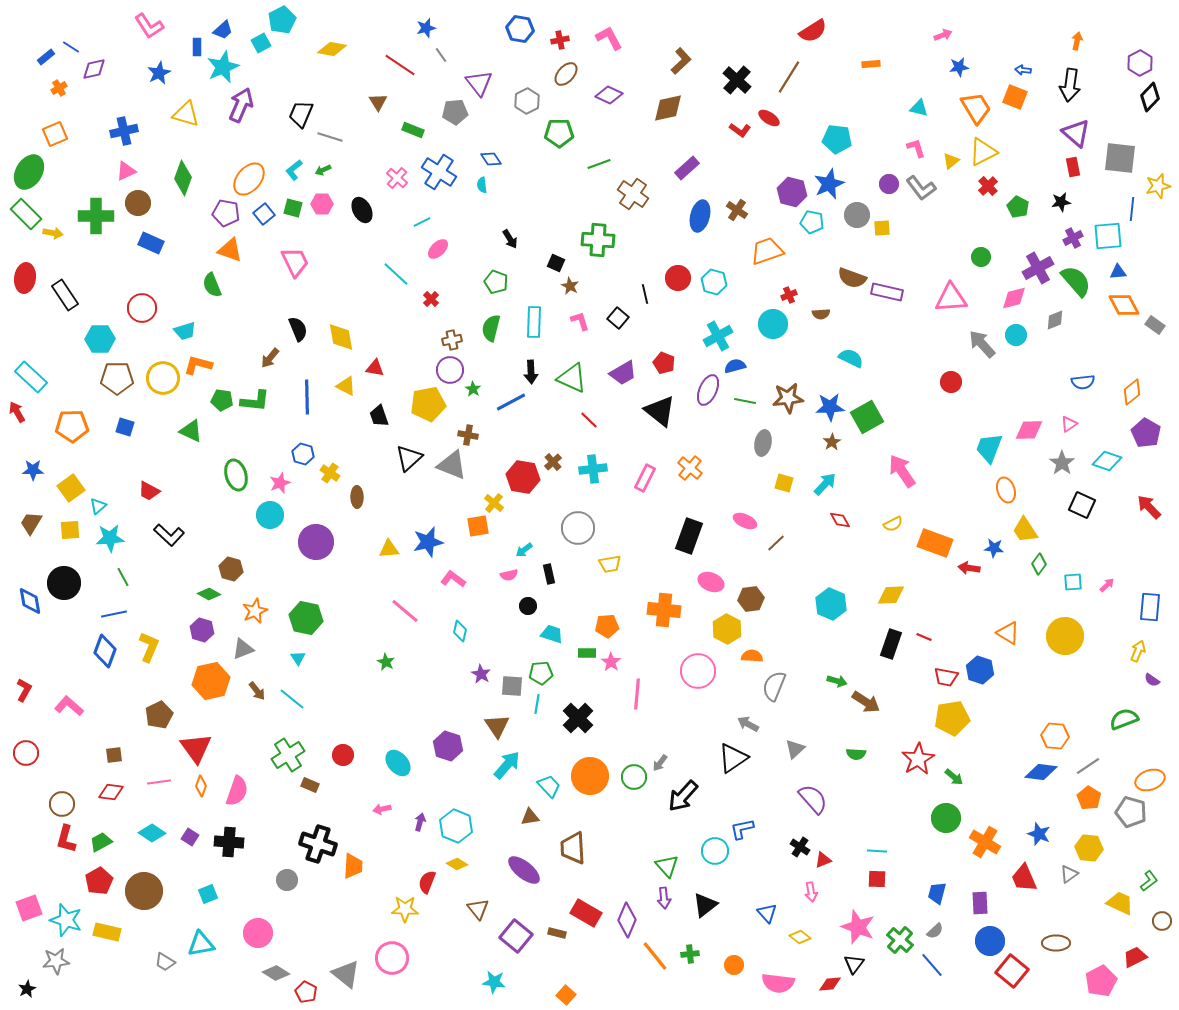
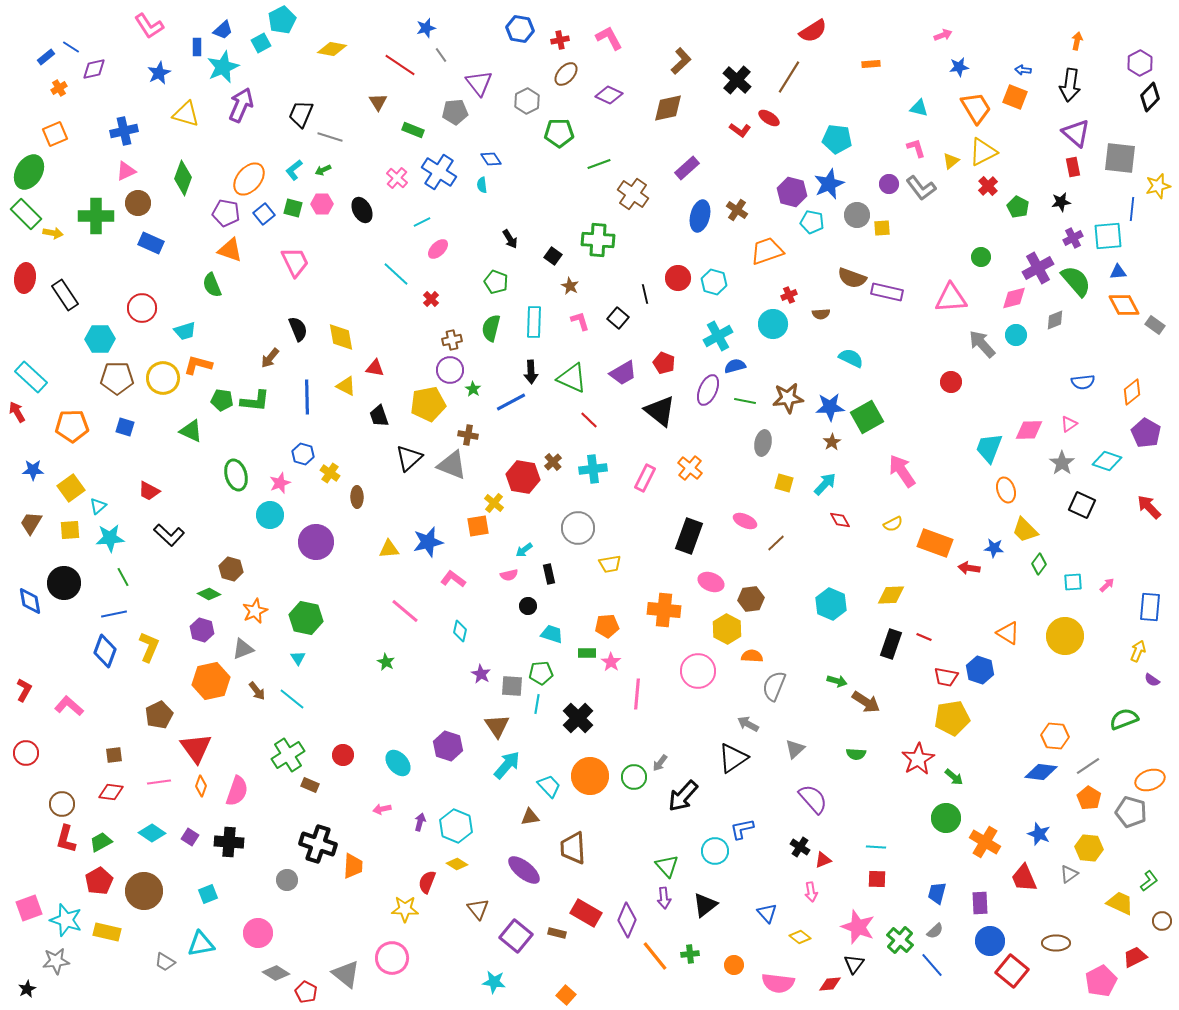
black square at (556, 263): moved 3 px left, 7 px up; rotated 12 degrees clockwise
yellow trapezoid at (1025, 530): rotated 12 degrees counterclockwise
cyan line at (877, 851): moved 1 px left, 4 px up
